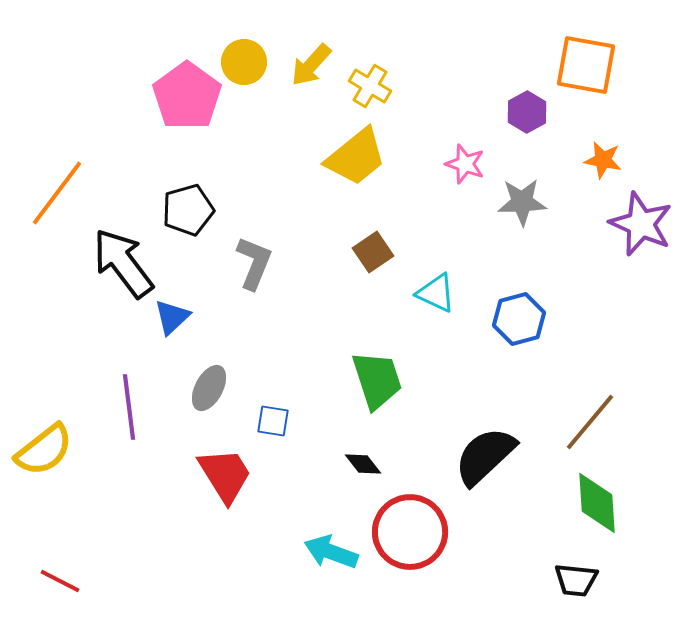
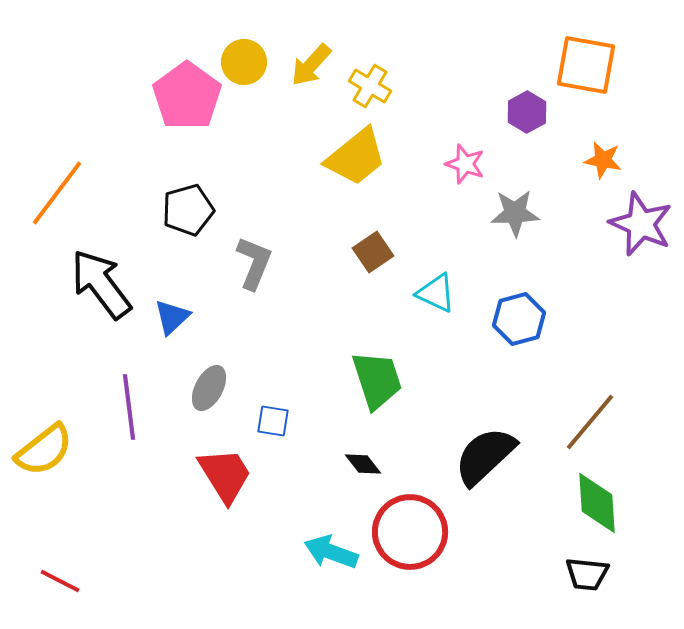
gray star: moved 7 px left, 11 px down
black arrow: moved 22 px left, 21 px down
black trapezoid: moved 11 px right, 6 px up
